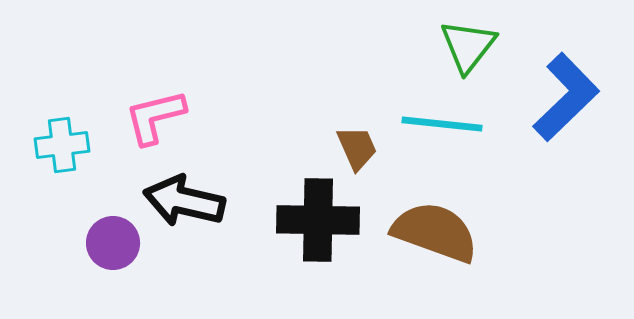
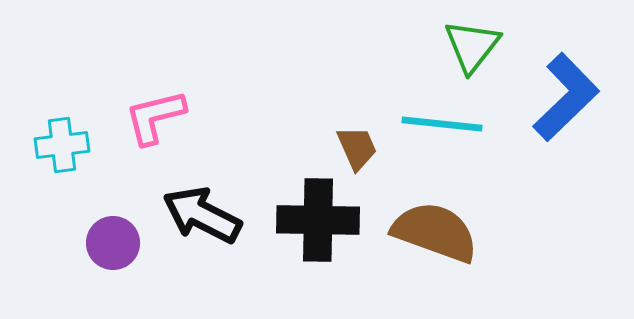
green triangle: moved 4 px right
black arrow: moved 18 px right, 14 px down; rotated 14 degrees clockwise
